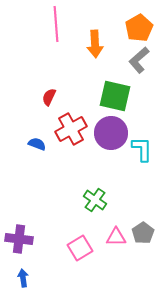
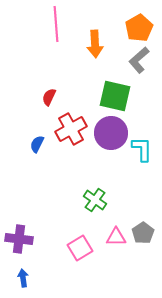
blue semicircle: rotated 84 degrees counterclockwise
